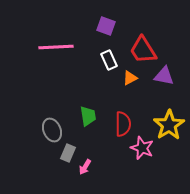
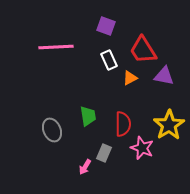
gray rectangle: moved 36 px right
